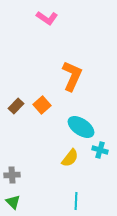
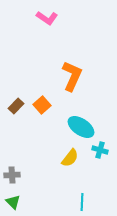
cyan line: moved 6 px right, 1 px down
